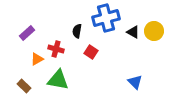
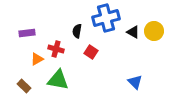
purple rectangle: rotated 35 degrees clockwise
